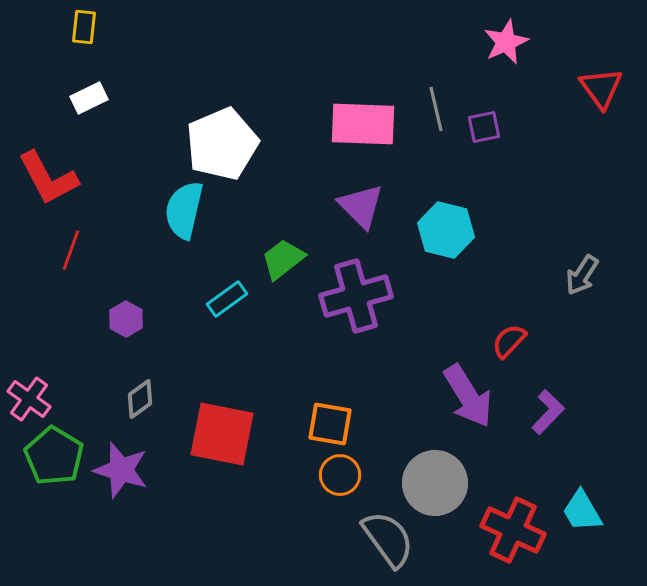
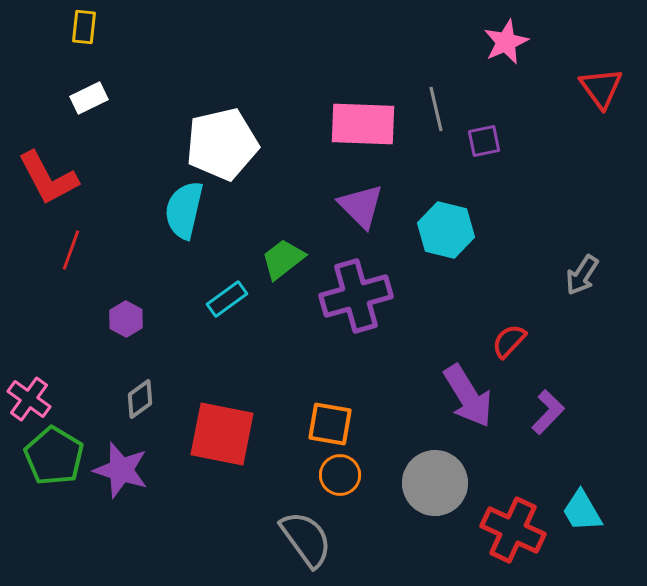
purple square: moved 14 px down
white pentagon: rotated 10 degrees clockwise
gray semicircle: moved 82 px left
